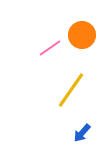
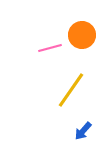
pink line: rotated 20 degrees clockwise
blue arrow: moved 1 px right, 2 px up
